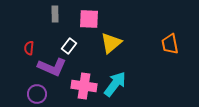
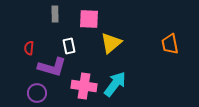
white rectangle: rotated 49 degrees counterclockwise
purple L-shape: rotated 8 degrees counterclockwise
purple circle: moved 1 px up
